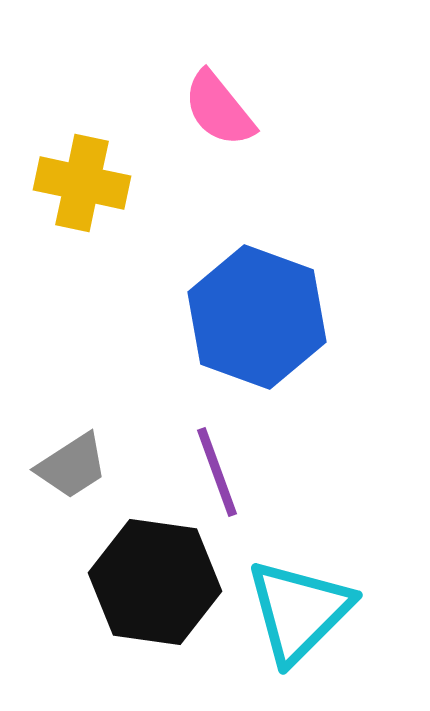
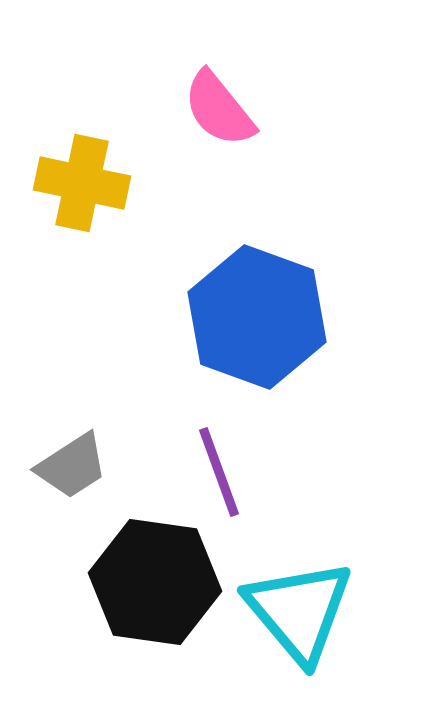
purple line: moved 2 px right
cyan triangle: rotated 25 degrees counterclockwise
